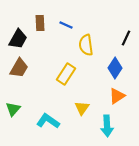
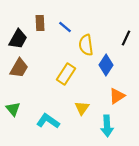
blue line: moved 1 px left, 2 px down; rotated 16 degrees clockwise
blue diamond: moved 9 px left, 3 px up
green triangle: rotated 21 degrees counterclockwise
